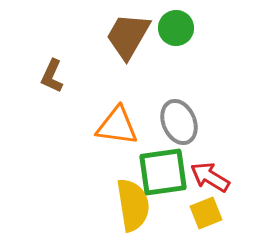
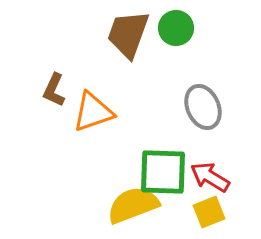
brown trapezoid: moved 2 px up; rotated 10 degrees counterclockwise
brown L-shape: moved 2 px right, 14 px down
gray ellipse: moved 24 px right, 15 px up
orange triangle: moved 24 px left, 14 px up; rotated 27 degrees counterclockwise
green square: rotated 10 degrees clockwise
yellow semicircle: rotated 102 degrees counterclockwise
yellow square: moved 3 px right, 1 px up
